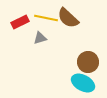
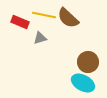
yellow line: moved 2 px left, 3 px up
red rectangle: rotated 48 degrees clockwise
